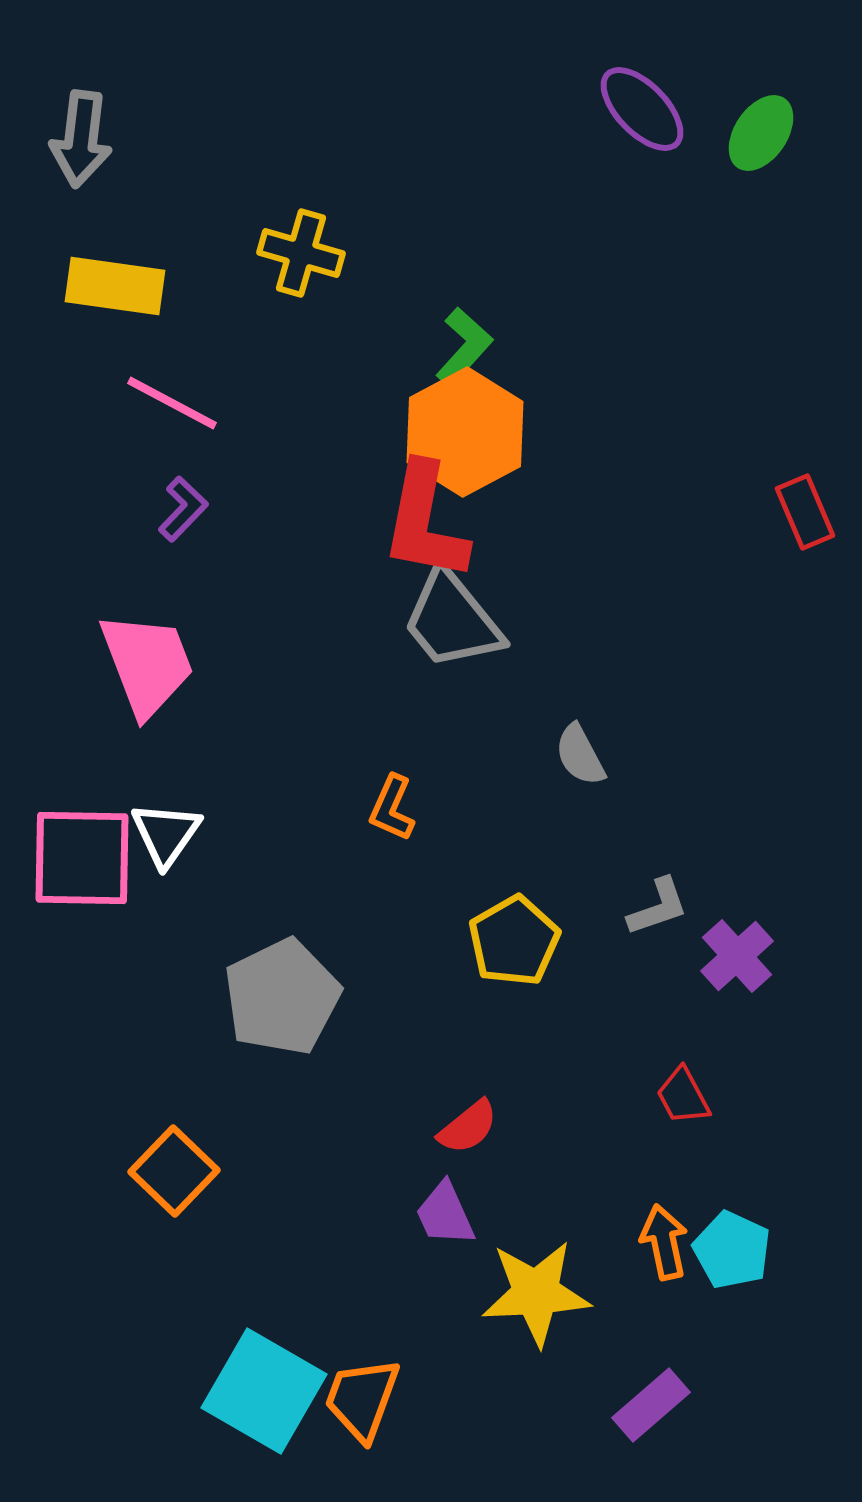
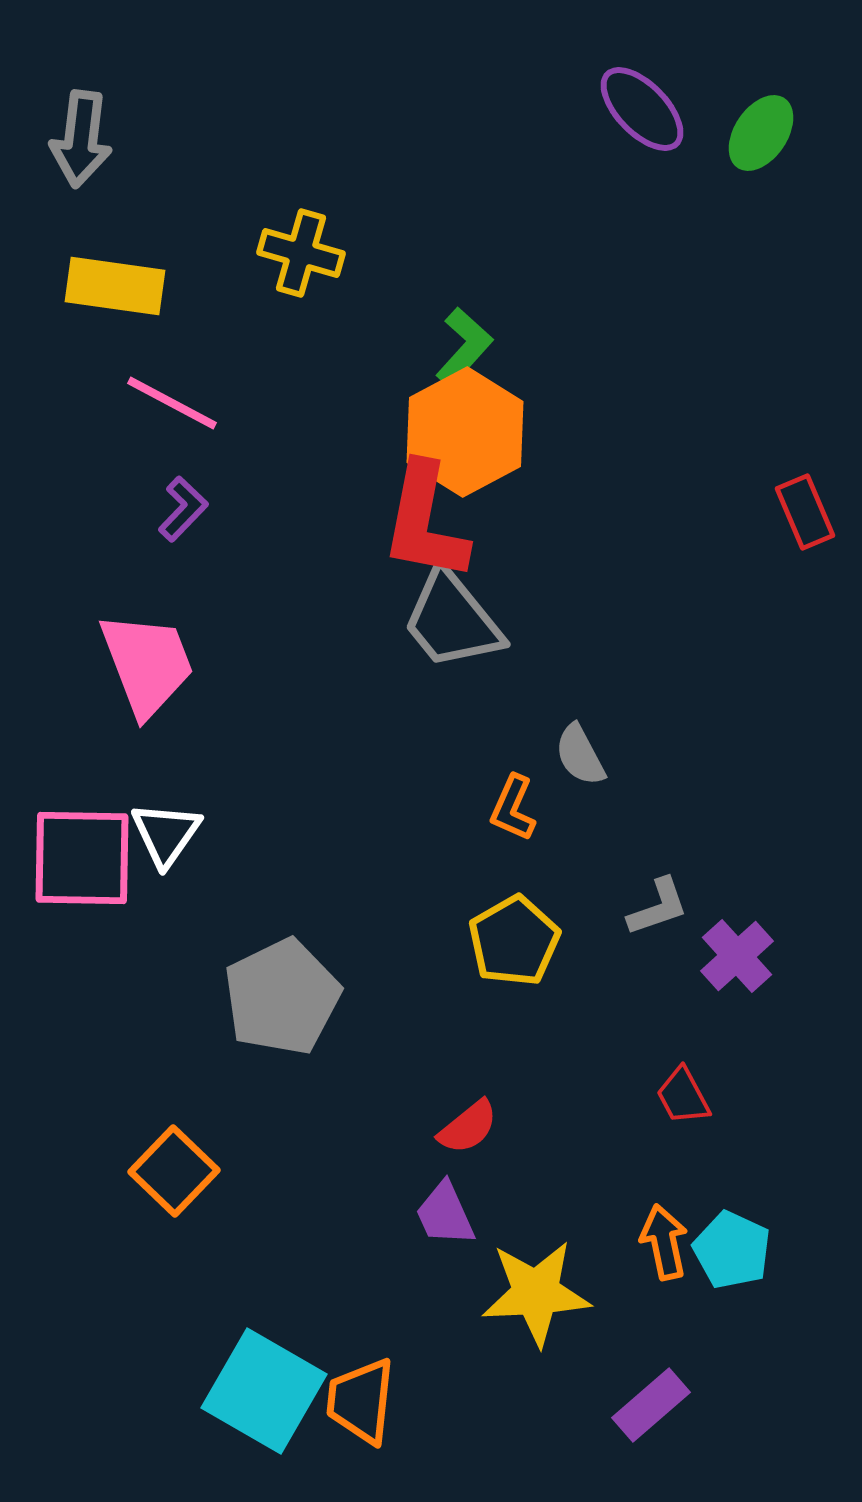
orange L-shape: moved 121 px right
orange trapezoid: moved 1 px left, 2 px down; rotated 14 degrees counterclockwise
